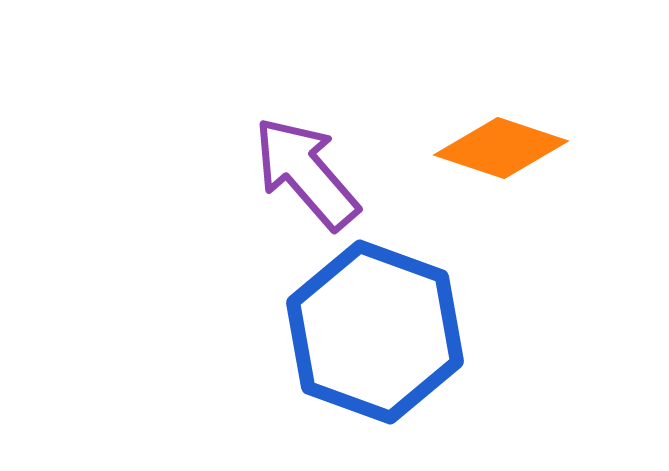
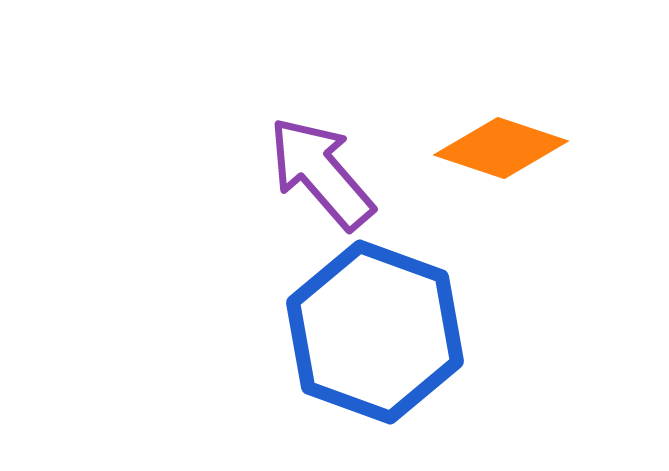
purple arrow: moved 15 px right
